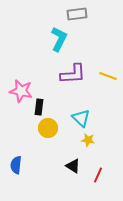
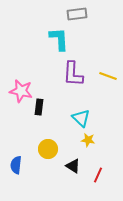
cyan L-shape: rotated 30 degrees counterclockwise
purple L-shape: rotated 96 degrees clockwise
yellow circle: moved 21 px down
